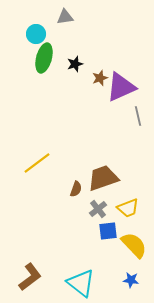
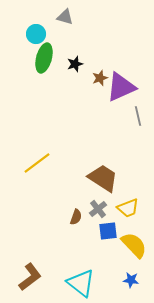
gray triangle: rotated 24 degrees clockwise
brown trapezoid: rotated 52 degrees clockwise
brown semicircle: moved 28 px down
